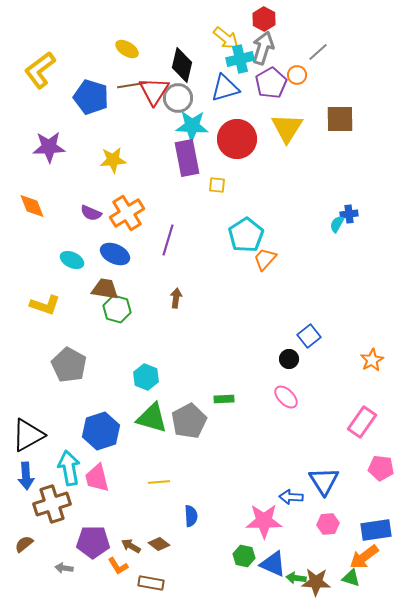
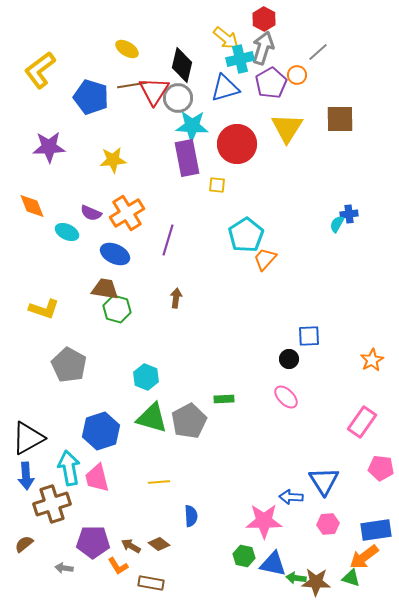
red circle at (237, 139): moved 5 px down
cyan ellipse at (72, 260): moved 5 px left, 28 px up
yellow L-shape at (45, 305): moved 1 px left, 4 px down
blue square at (309, 336): rotated 35 degrees clockwise
black triangle at (28, 435): moved 3 px down
blue triangle at (273, 564): rotated 12 degrees counterclockwise
